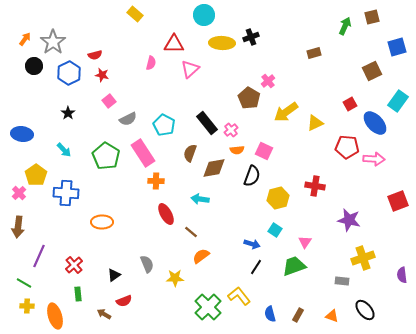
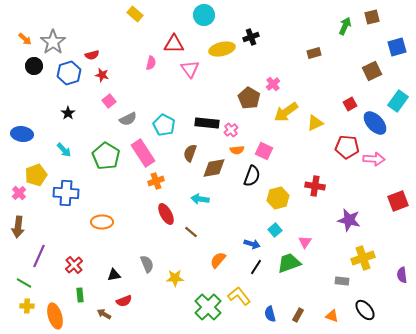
orange arrow at (25, 39): rotated 96 degrees clockwise
yellow ellipse at (222, 43): moved 6 px down; rotated 15 degrees counterclockwise
red semicircle at (95, 55): moved 3 px left
pink triangle at (190, 69): rotated 24 degrees counterclockwise
blue hexagon at (69, 73): rotated 10 degrees clockwise
pink cross at (268, 81): moved 5 px right, 3 px down
black rectangle at (207, 123): rotated 45 degrees counterclockwise
yellow pentagon at (36, 175): rotated 15 degrees clockwise
orange cross at (156, 181): rotated 21 degrees counterclockwise
cyan square at (275, 230): rotated 16 degrees clockwise
orange semicircle at (201, 256): moved 17 px right, 4 px down; rotated 12 degrees counterclockwise
green trapezoid at (294, 266): moved 5 px left, 3 px up
black triangle at (114, 275): rotated 24 degrees clockwise
green rectangle at (78, 294): moved 2 px right, 1 px down
